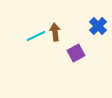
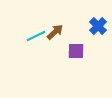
brown arrow: rotated 54 degrees clockwise
purple square: moved 2 px up; rotated 30 degrees clockwise
